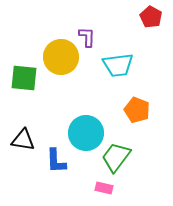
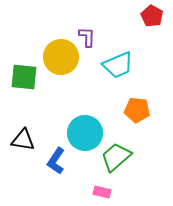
red pentagon: moved 1 px right, 1 px up
cyan trapezoid: rotated 16 degrees counterclockwise
green square: moved 1 px up
orange pentagon: rotated 15 degrees counterclockwise
cyan circle: moved 1 px left
green trapezoid: rotated 12 degrees clockwise
blue L-shape: rotated 36 degrees clockwise
pink rectangle: moved 2 px left, 4 px down
